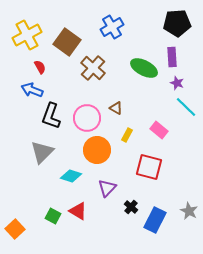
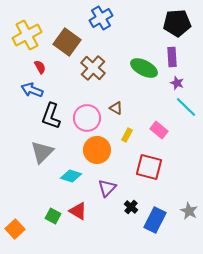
blue cross: moved 11 px left, 9 px up
